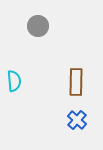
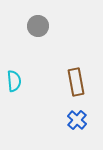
brown rectangle: rotated 12 degrees counterclockwise
